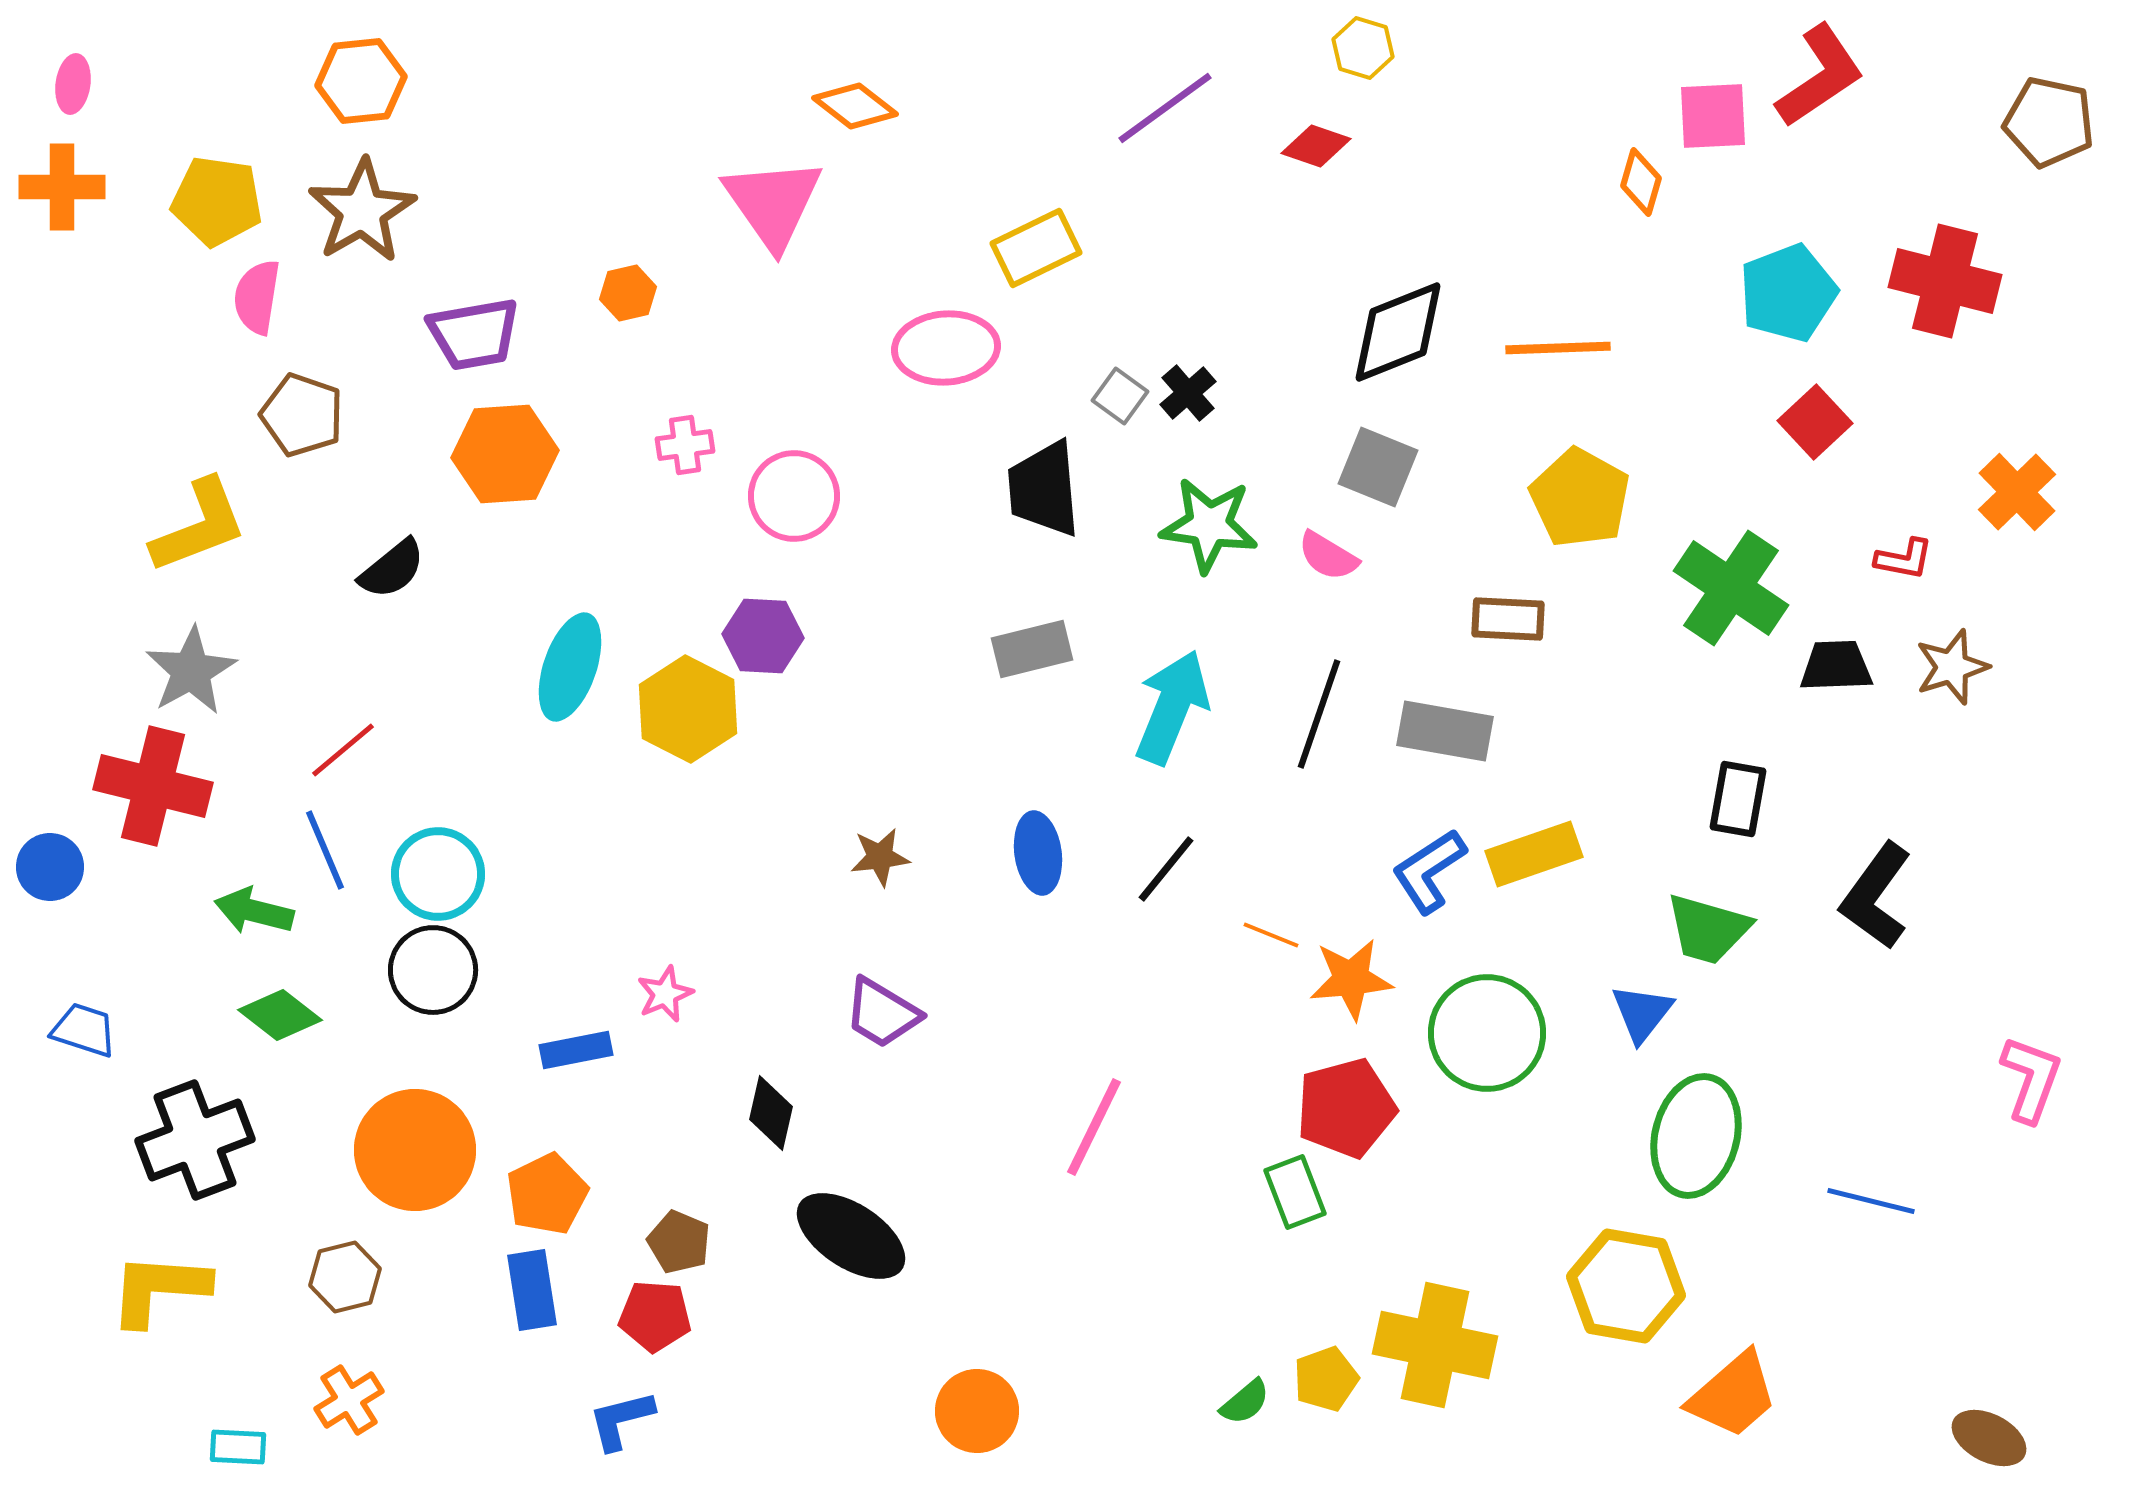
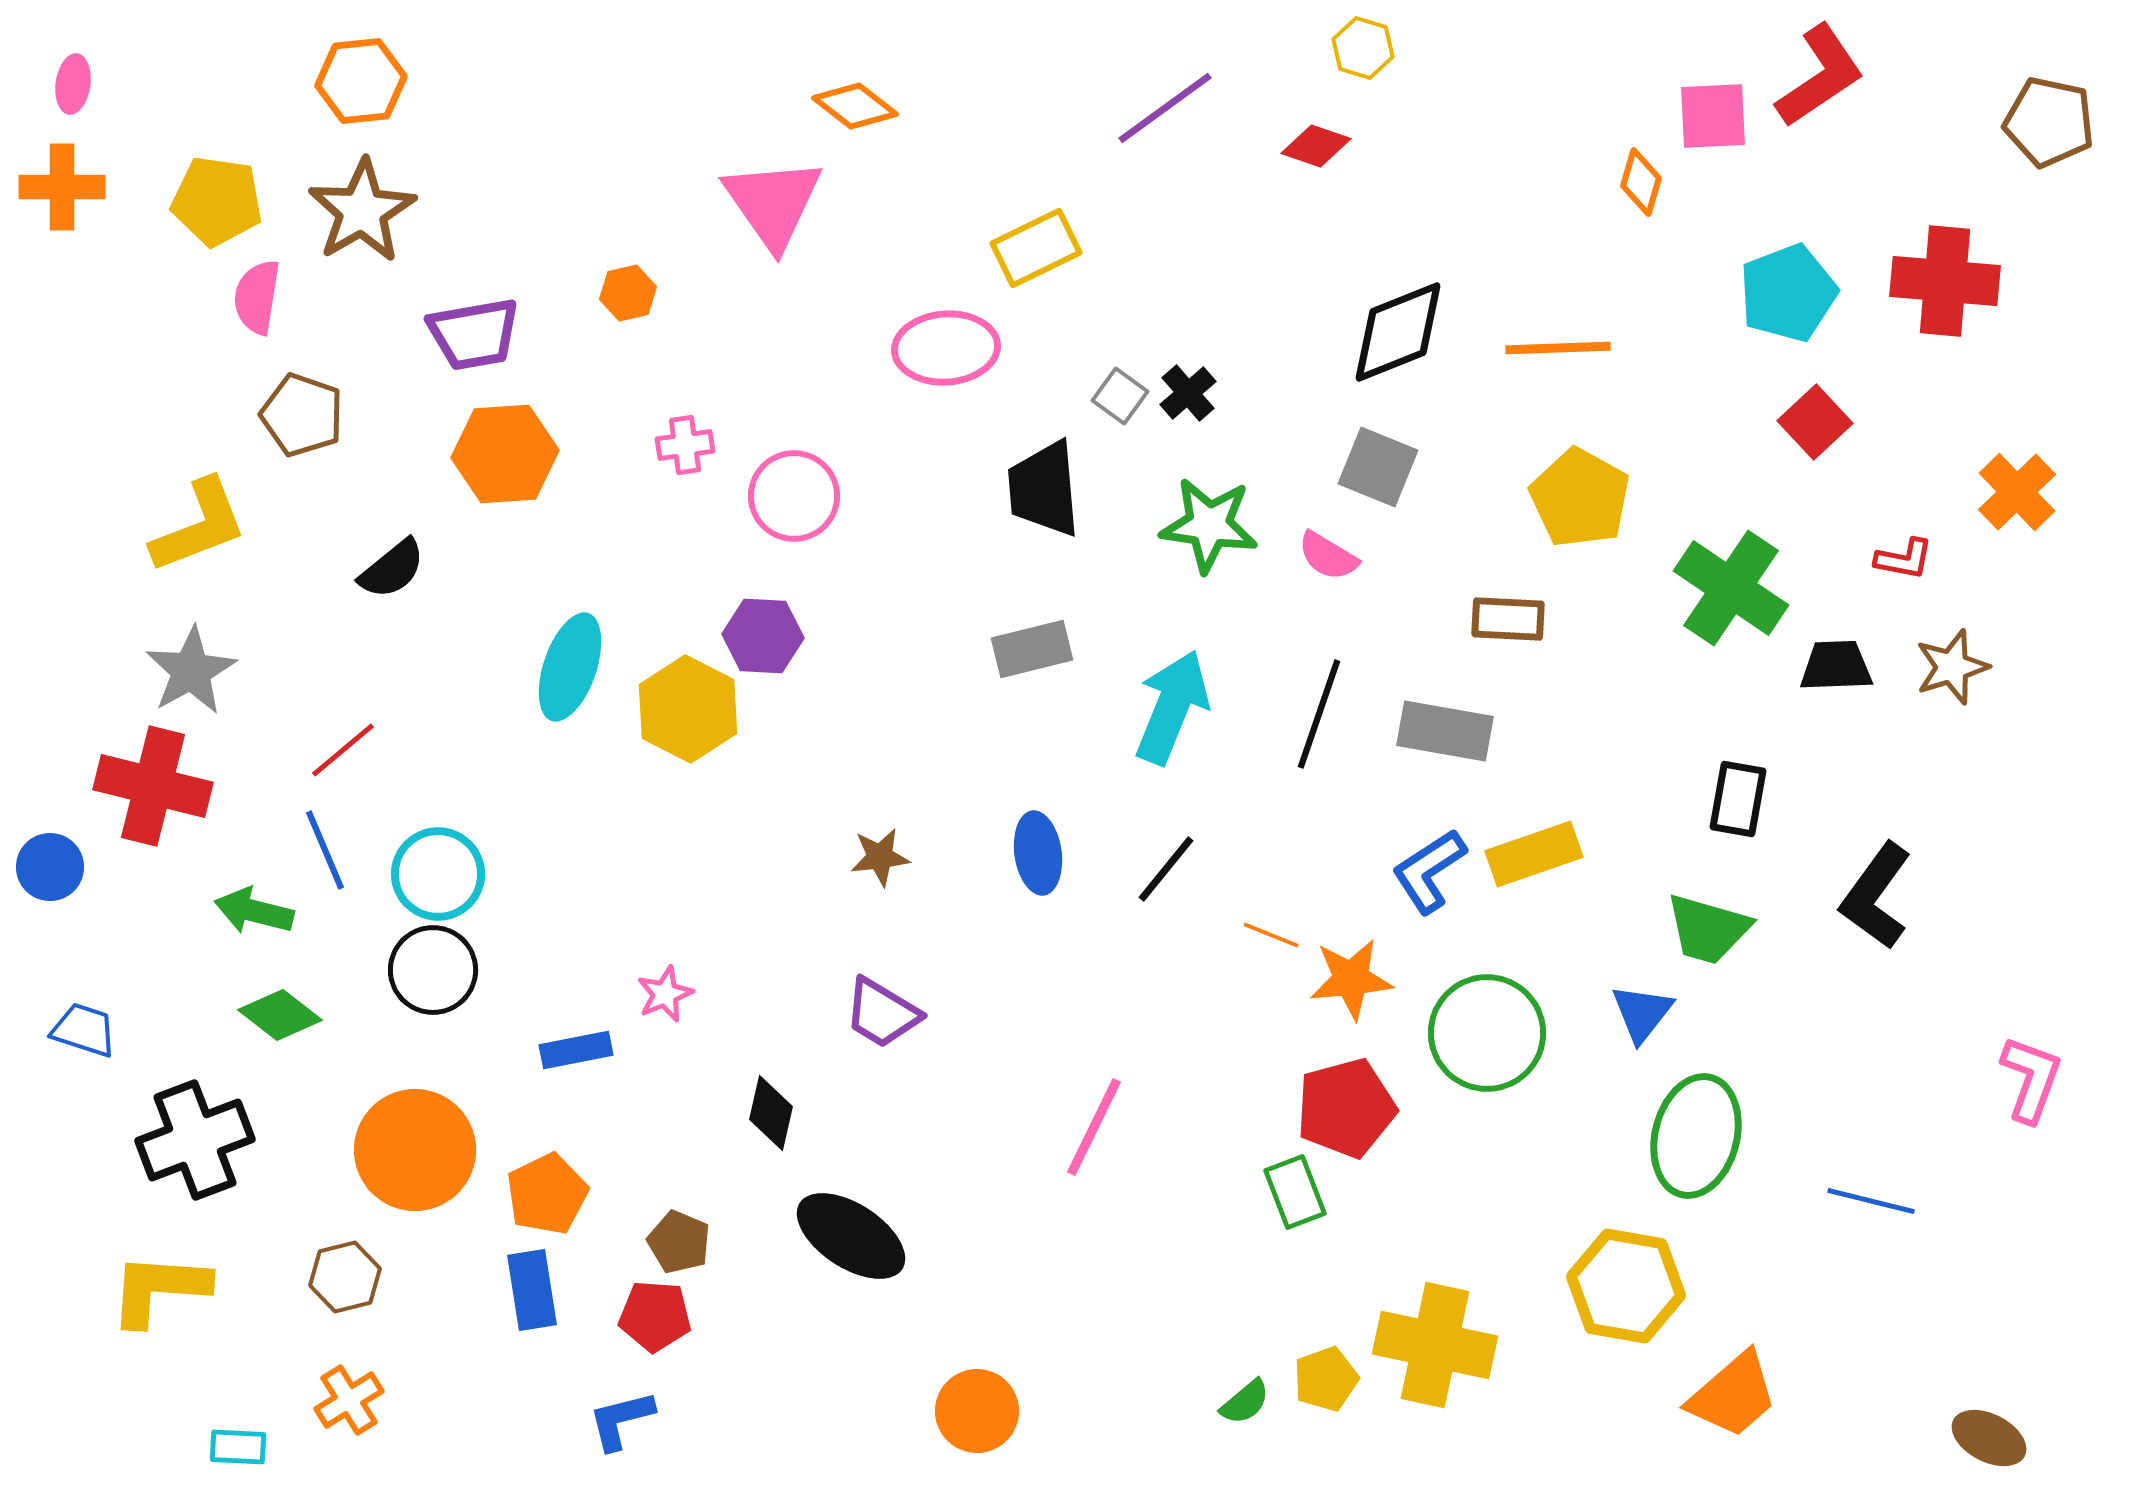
red cross at (1945, 281): rotated 9 degrees counterclockwise
